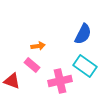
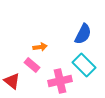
orange arrow: moved 2 px right, 1 px down
cyan rectangle: moved 1 px left, 1 px up; rotated 10 degrees clockwise
red triangle: rotated 18 degrees clockwise
